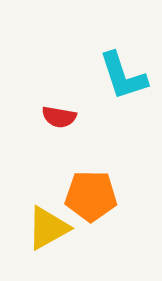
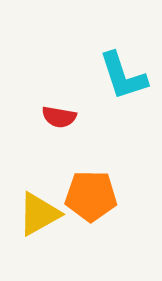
yellow triangle: moved 9 px left, 14 px up
